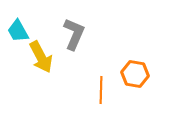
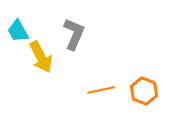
orange hexagon: moved 9 px right, 17 px down; rotated 12 degrees clockwise
orange line: rotated 76 degrees clockwise
